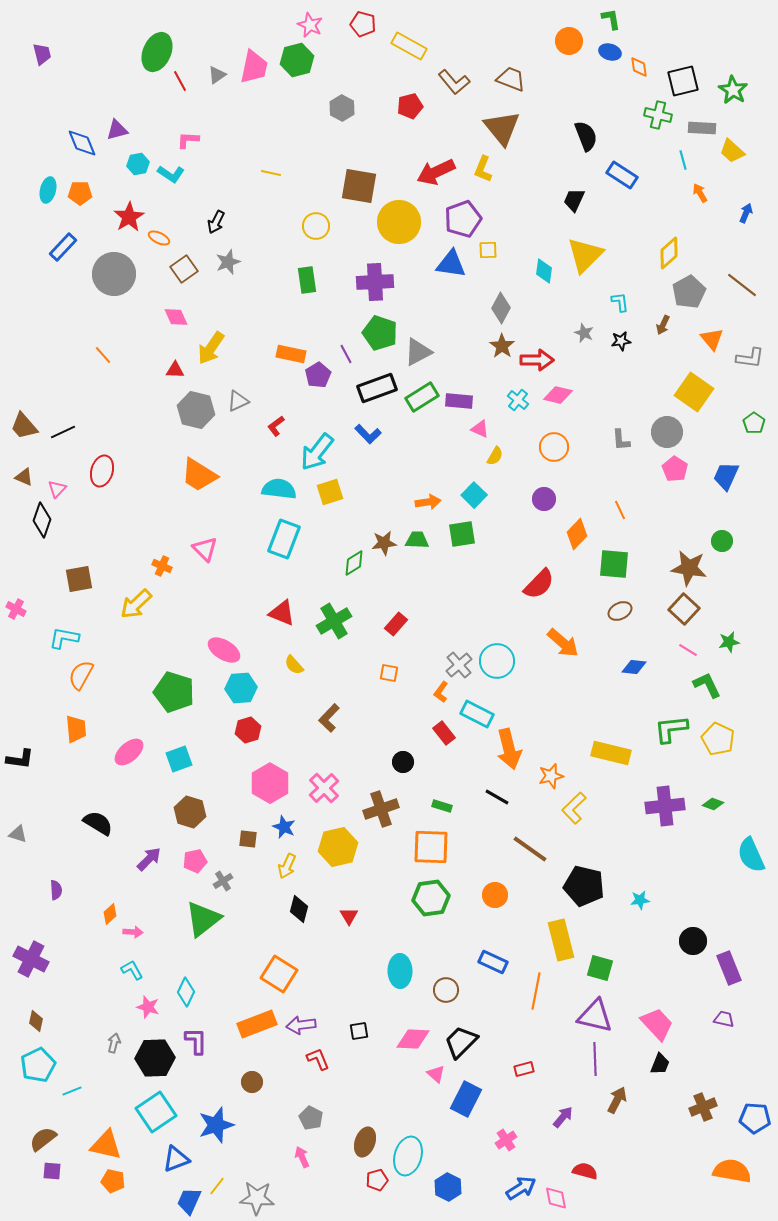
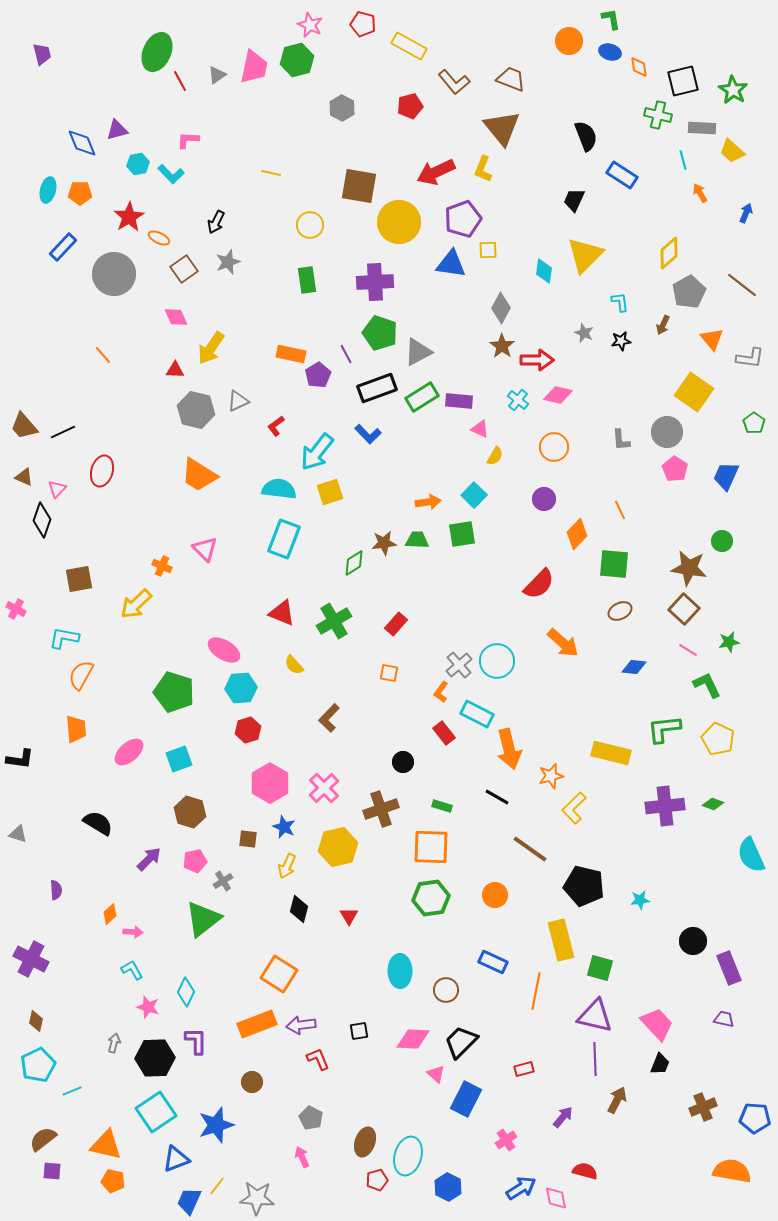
cyan L-shape at (171, 174): rotated 12 degrees clockwise
yellow circle at (316, 226): moved 6 px left, 1 px up
green L-shape at (671, 729): moved 7 px left
